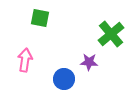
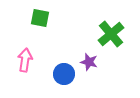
purple star: rotated 12 degrees clockwise
blue circle: moved 5 px up
